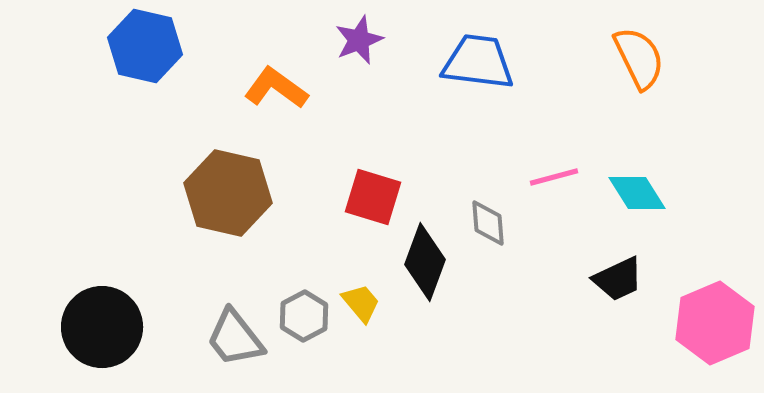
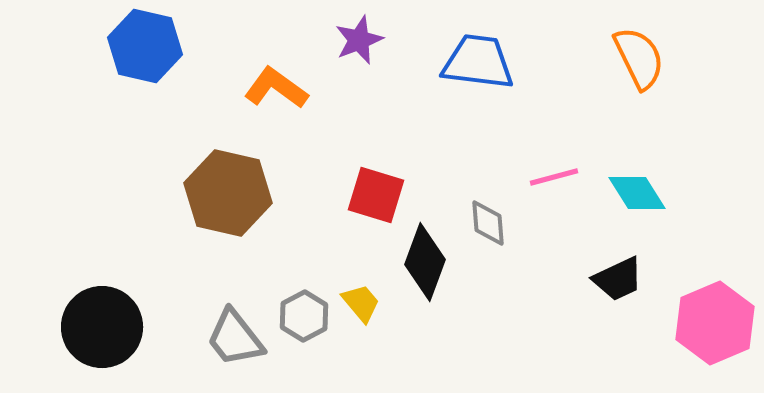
red square: moved 3 px right, 2 px up
